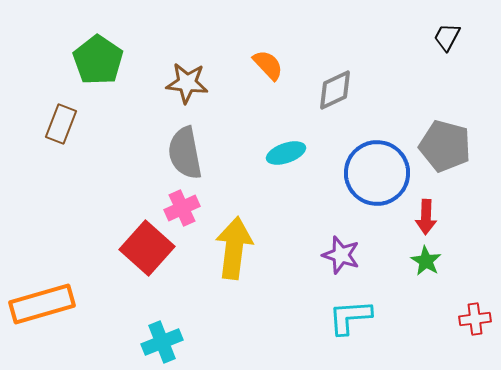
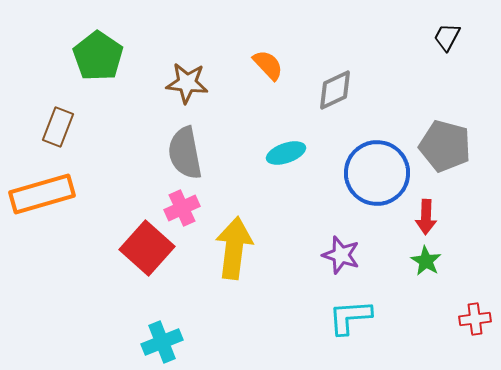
green pentagon: moved 4 px up
brown rectangle: moved 3 px left, 3 px down
orange rectangle: moved 110 px up
